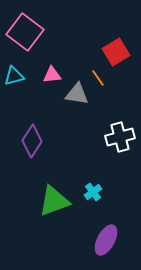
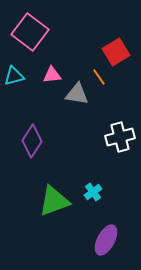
pink square: moved 5 px right
orange line: moved 1 px right, 1 px up
